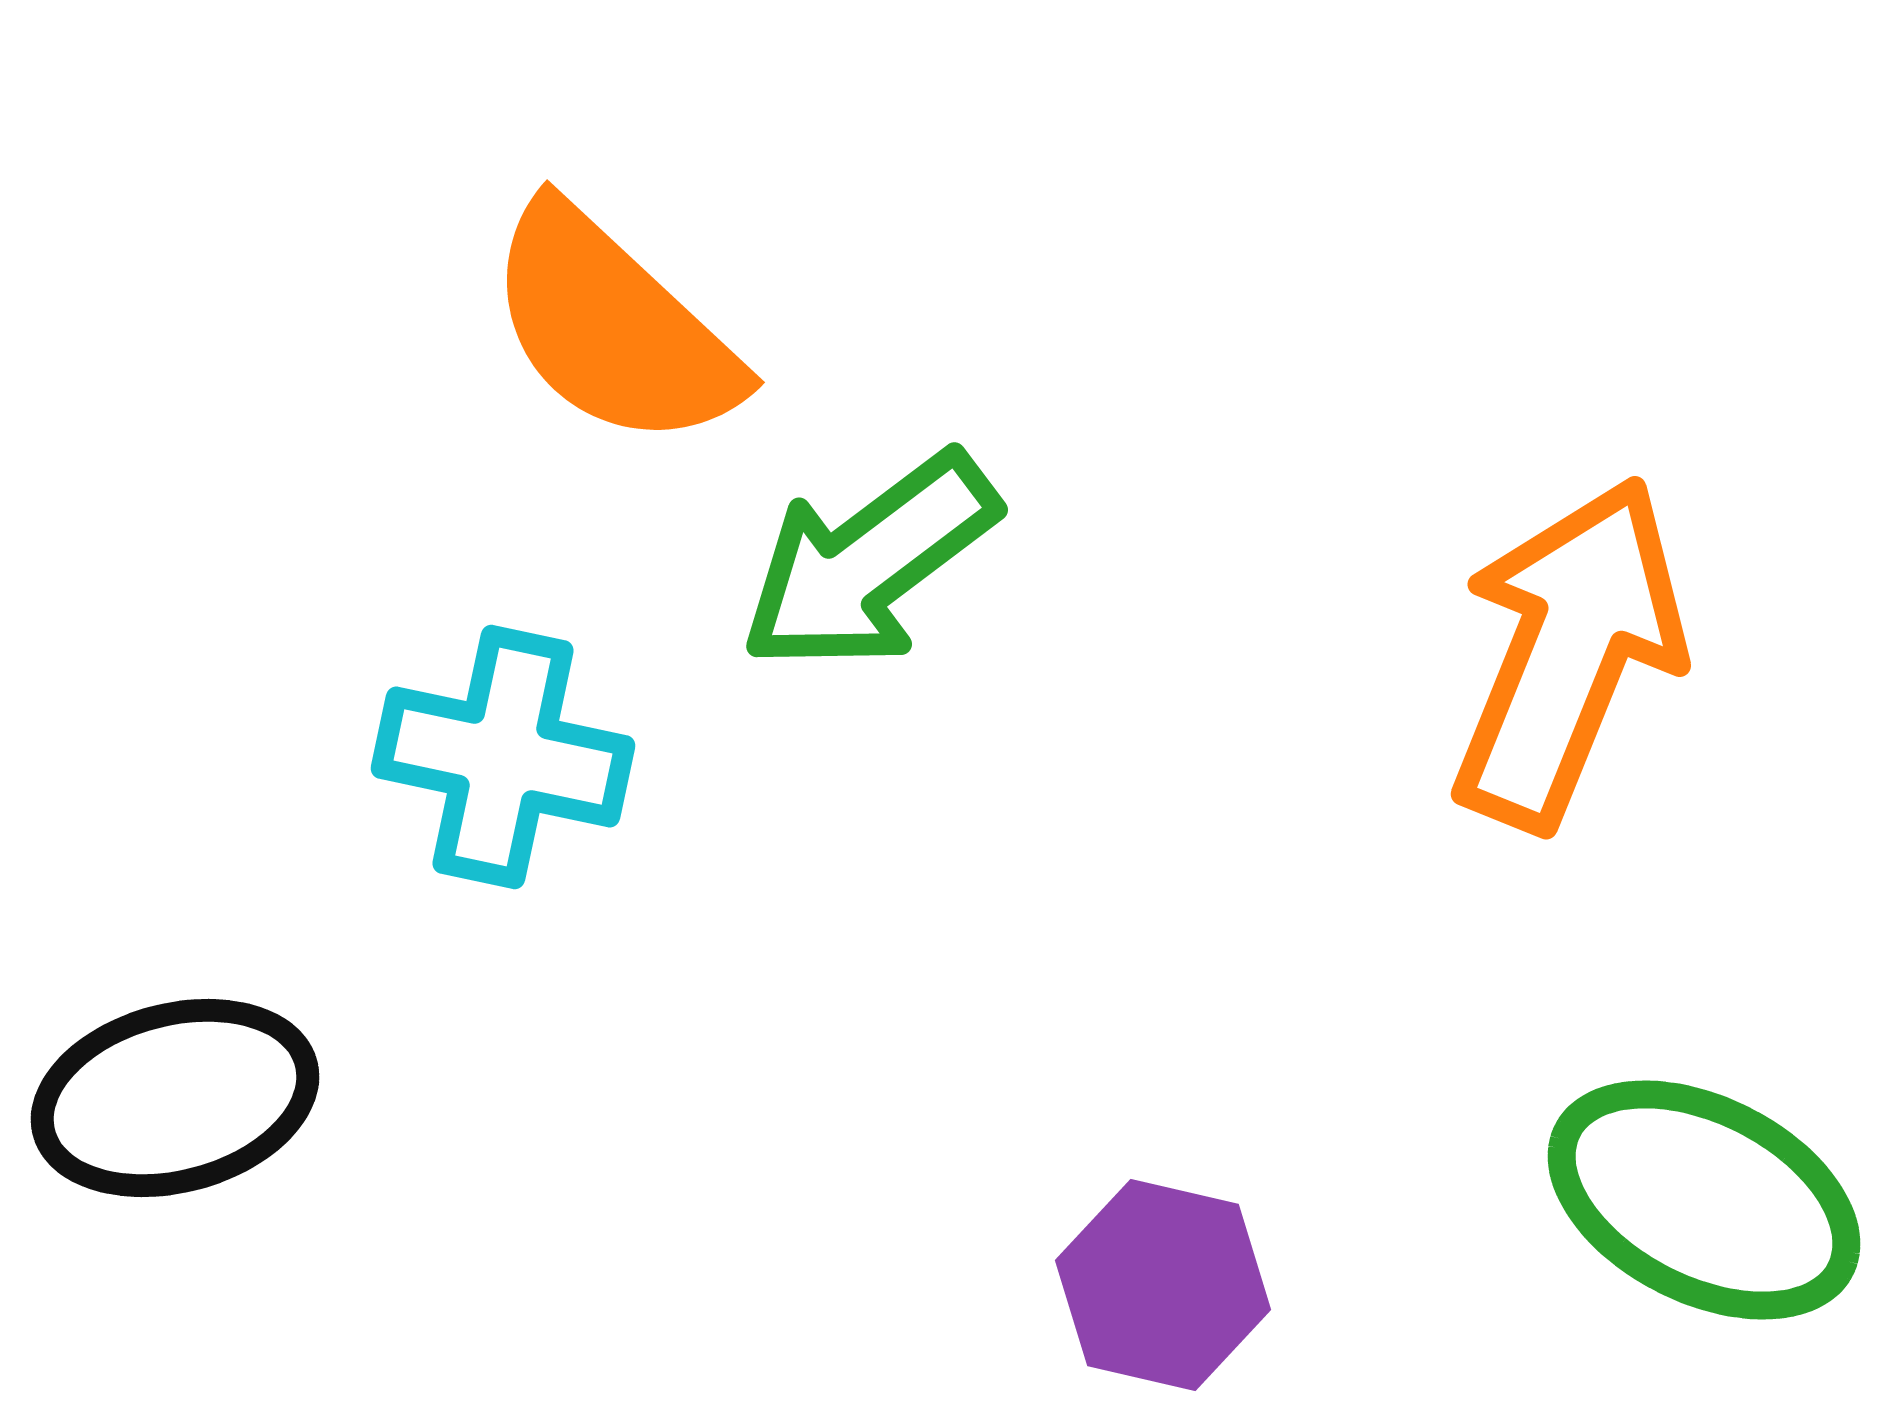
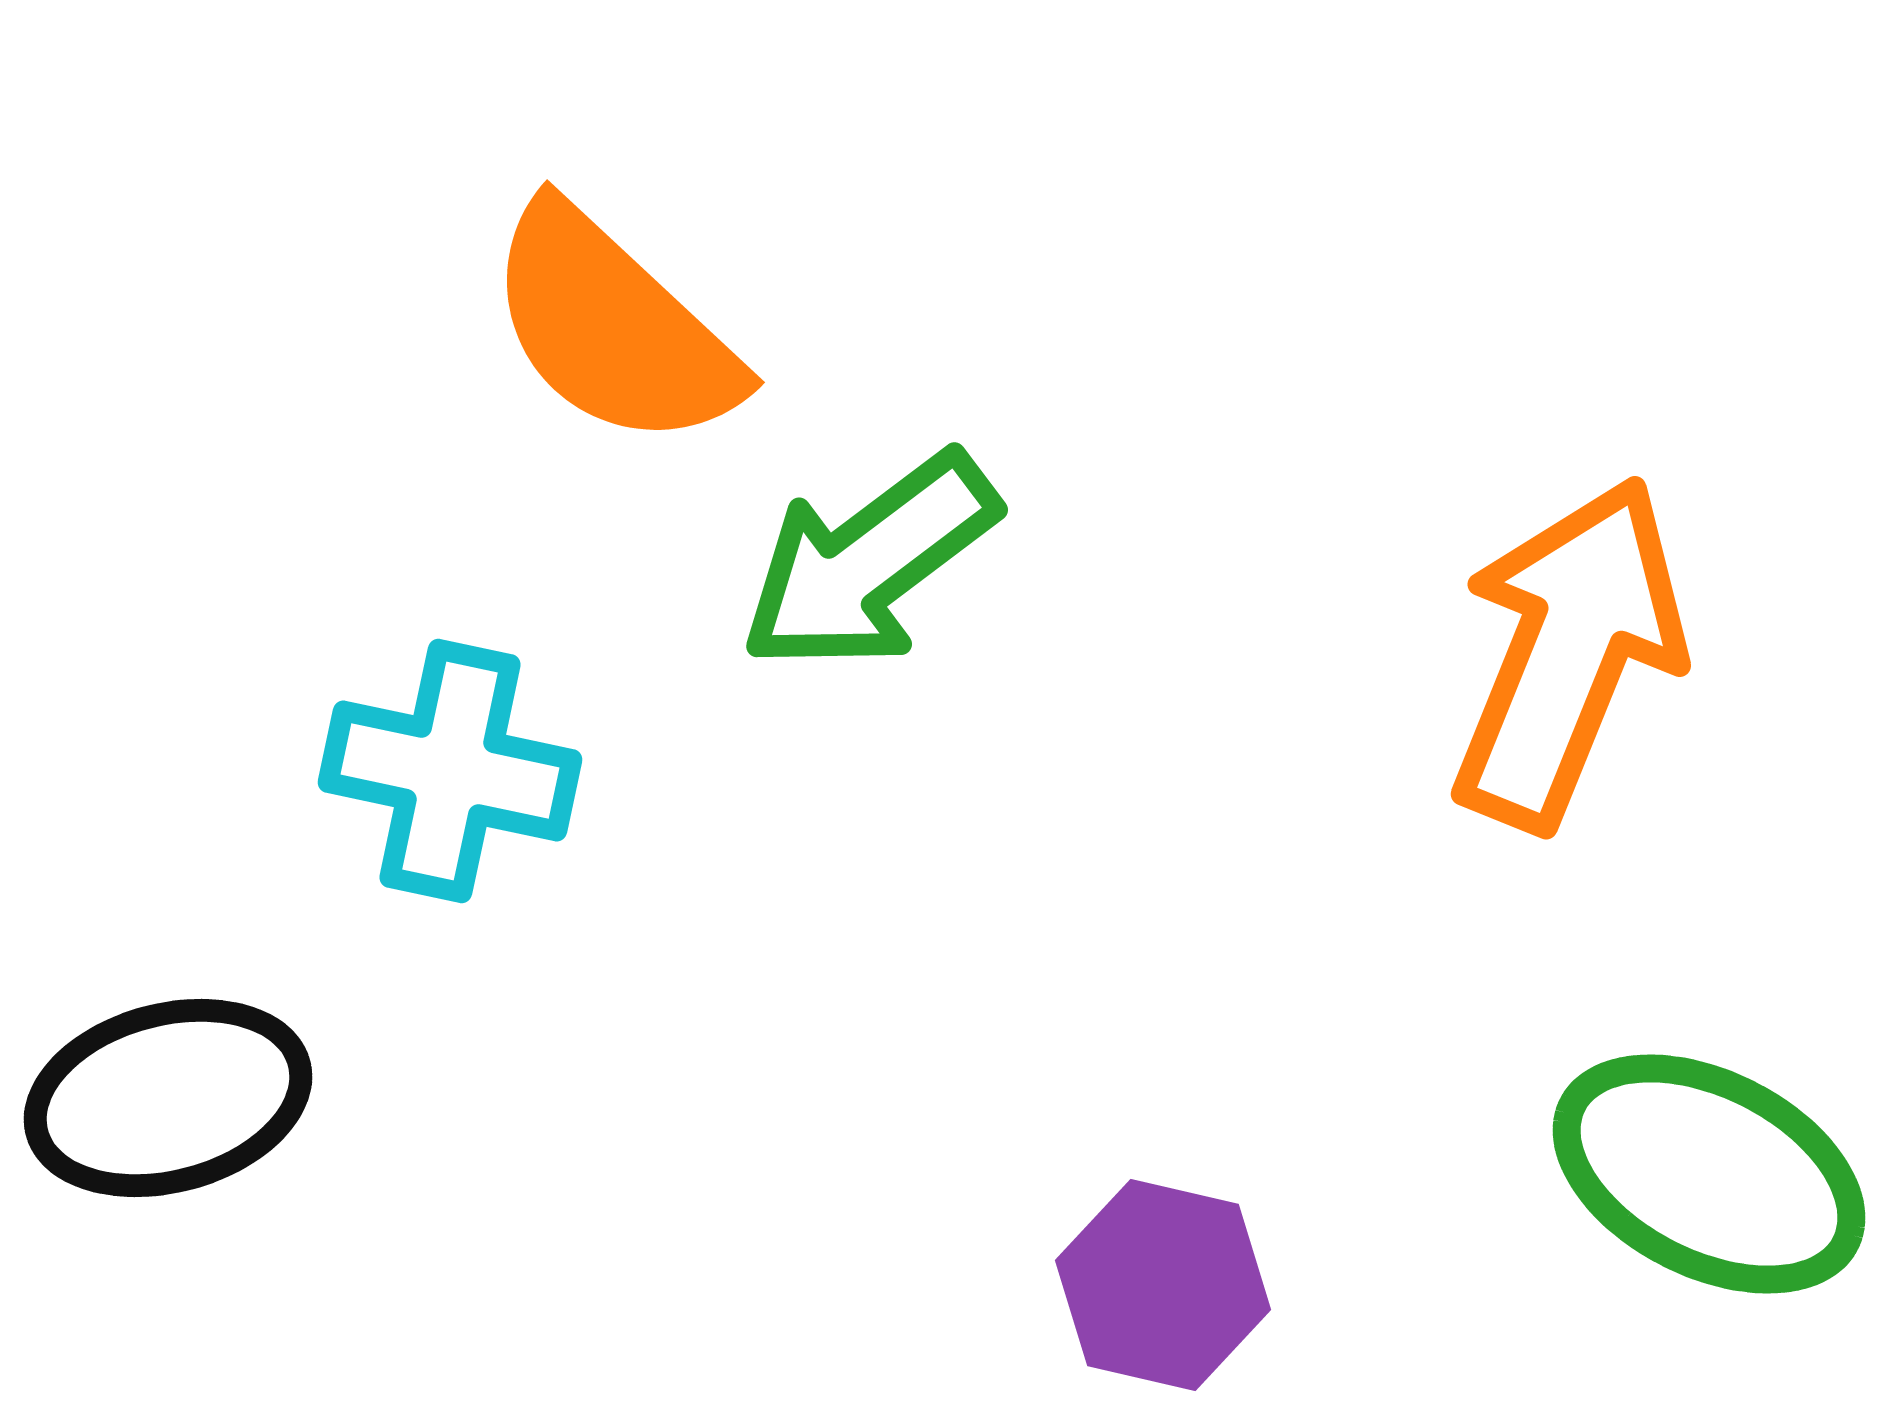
cyan cross: moved 53 px left, 14 px down
black ellipse: moved 7 px left
green ellipse: moved 5 px right, 26 px up
